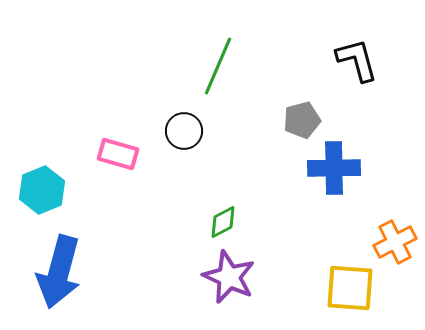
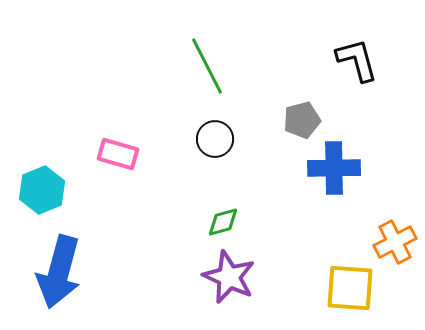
green line: moved 11 px left; rotated 50 degrees counterclockwise
black circle: moved 31 px right, 8 px down
green diamond: rotated 12 degrees clockwise
